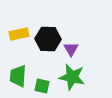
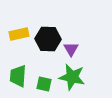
green square: moved 2 px right, 2 px up
